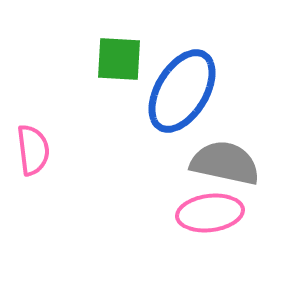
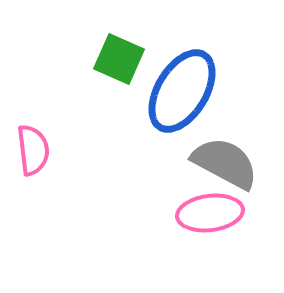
green square: rotated 21 degrees clockwise
gray semicircle: rotated 16 degrees clockwise
